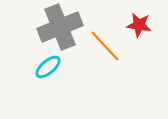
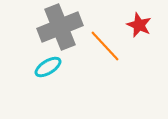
red star: rotated 15 degrees clockwise
cyan ellipse: rotated 8 degrees clockwise
